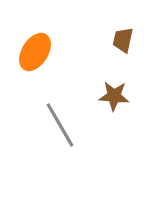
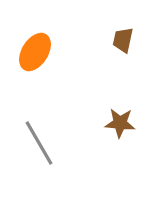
brown star: moved 6 px right, 27 px down
gray line: moved 21 px left, 18 px down
